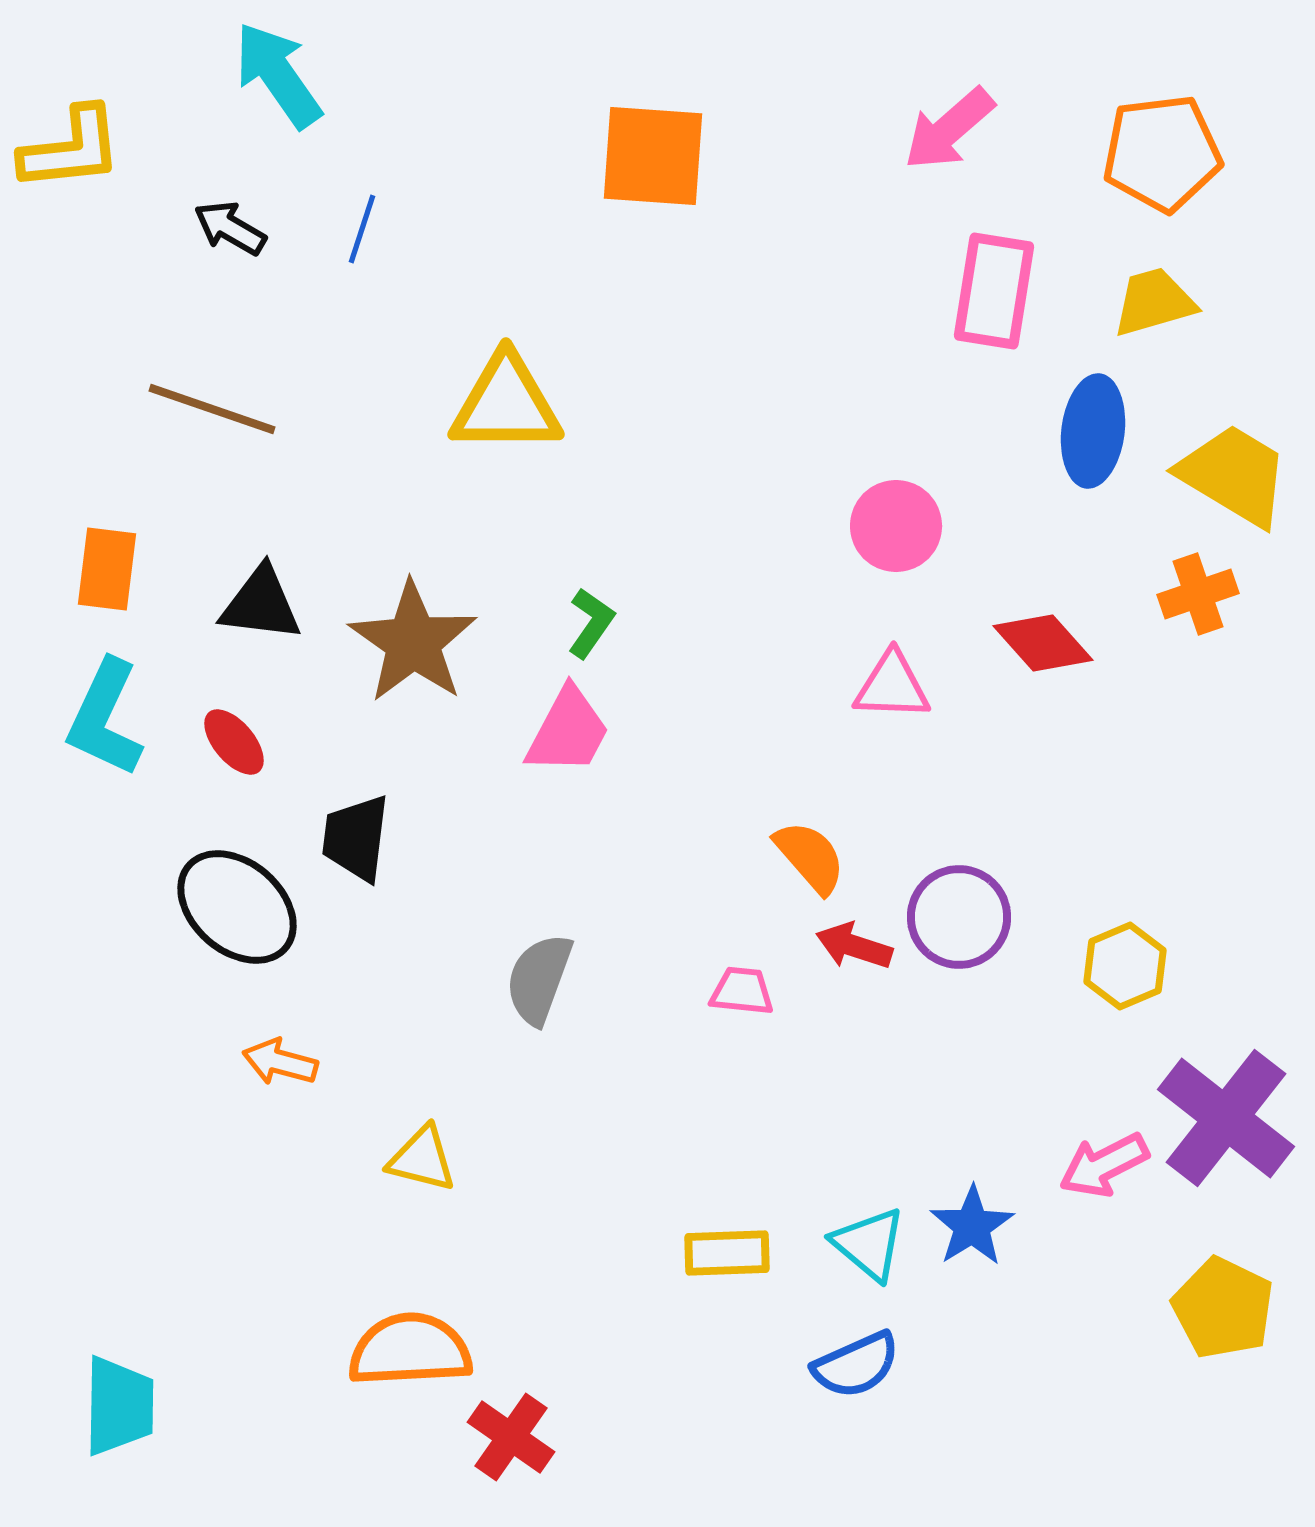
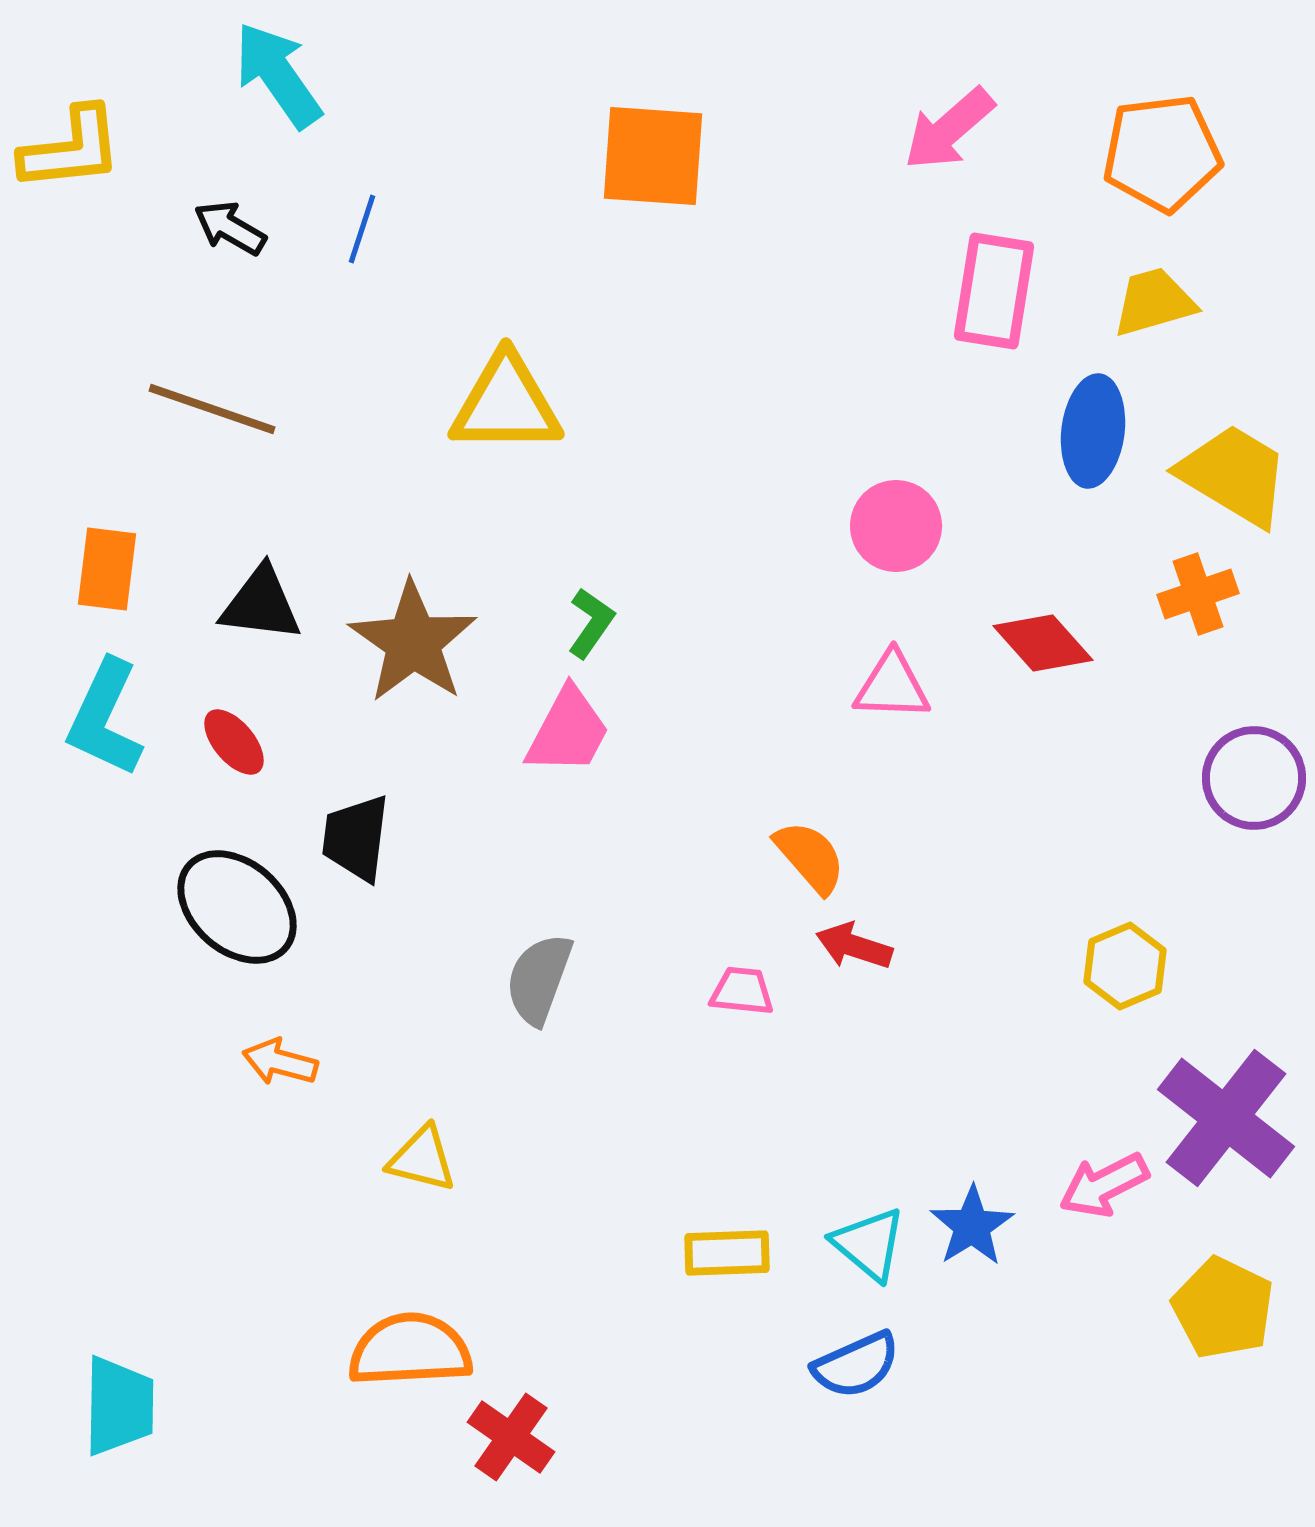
purple circle at (959, 917): moved 295 px right, 139 px up
pink arrow at (1104, 1165): moved 20 px down
